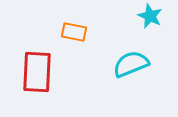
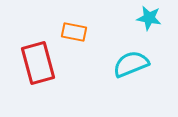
cyan star: moved 1 px left, 2 px down; rotated 15 degrees counterclockwise
red rectangle: moved 1 px right, 9 px up; rotated 18 degrees counterclockwise
